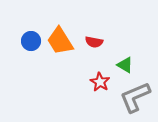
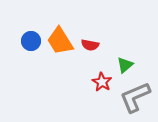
red semicircle: moved 4 px left, 3 px down
green triangle: rotated 48 degrees clockwise
red star: moved 2 px right
